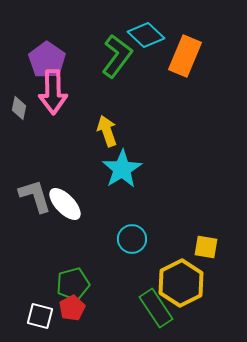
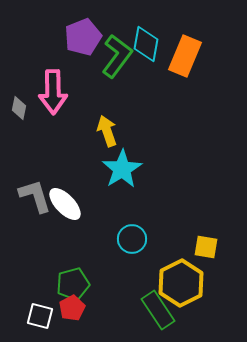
cyan diamond: moved 9 px down; rotated 57 degrees clockwise
purple pentagon: moved 36 px right, 23 px up; rotated 15 degrees clockwise
green rectangle: moved 2 px right, 2 px down
